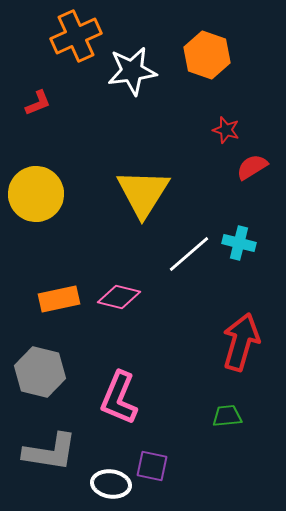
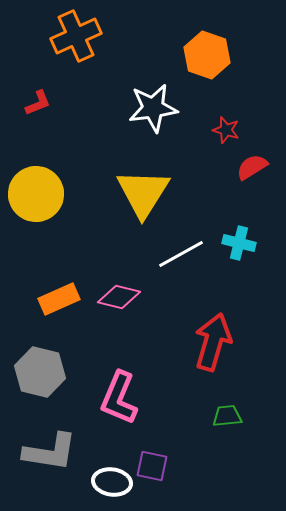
white star: moved 21 px right, 37 px down
white line: moved 8 px left; rotated 12 degrees clockwise
orange rectangle: rotated 12 degrees counterclockwise
red arrow: moved 28 px left
white ellipse: moved 1 px right, 2 px up
